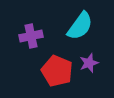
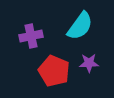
purple star: rotated 18 degrees clockwise
red pentagon: moved 3 px left
